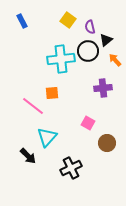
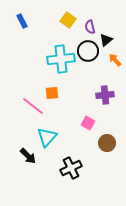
purple cross: moved 2 px right, 7 px down
